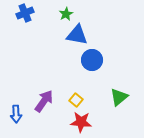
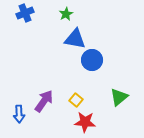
blue triangle: moved 2 px left, 4 px down
blue arrow: moved 3 px right
red star: moved 4 px right
